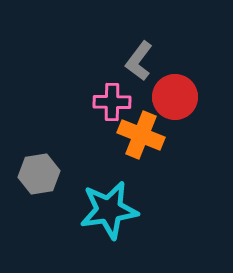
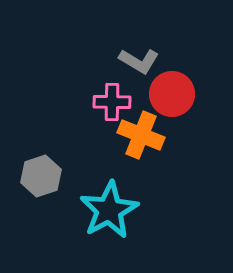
gray L-shape: rotated 96 degrees counterclockwise
red circle: moved 3 px left, 3 px up
gray hexagon: moved 2 px right, 2 px down; rotated 9 degrees counterclockwise
cyan star: rotated 20 degrees counterclockwise
